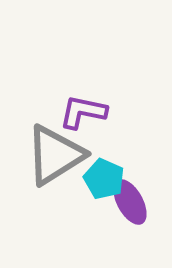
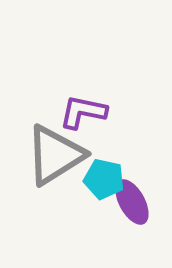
cyan pentagon: rotated 12 degrees counterclockwise
purple ellipse: moved 2 px right
